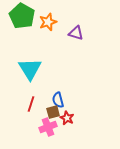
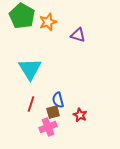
purple triangle: moved 2 px right, 2 px down
red star: moved 13 px right, 3 px up
